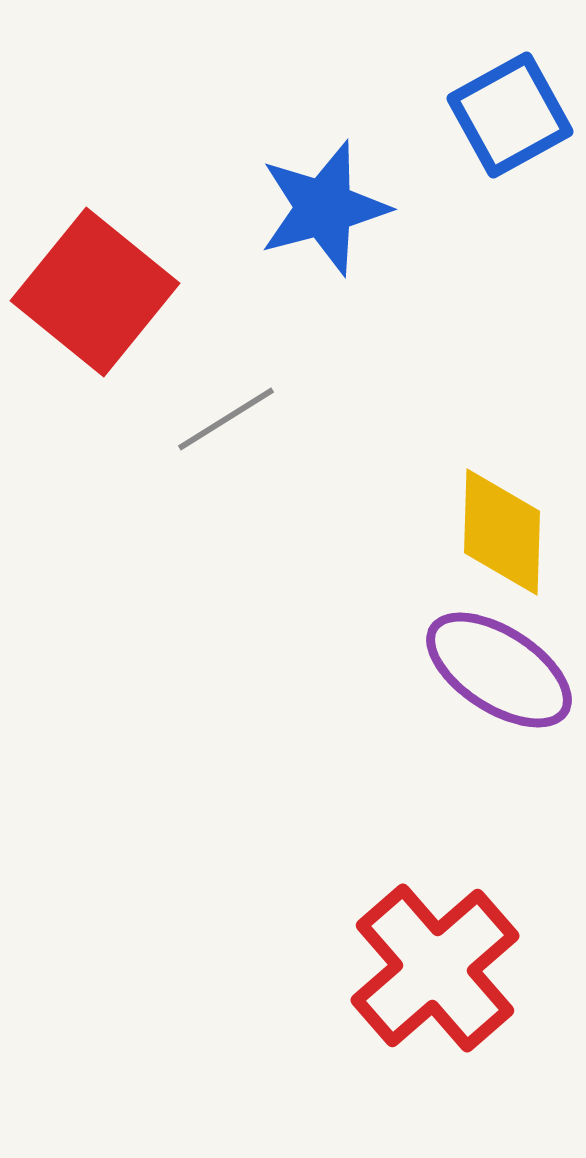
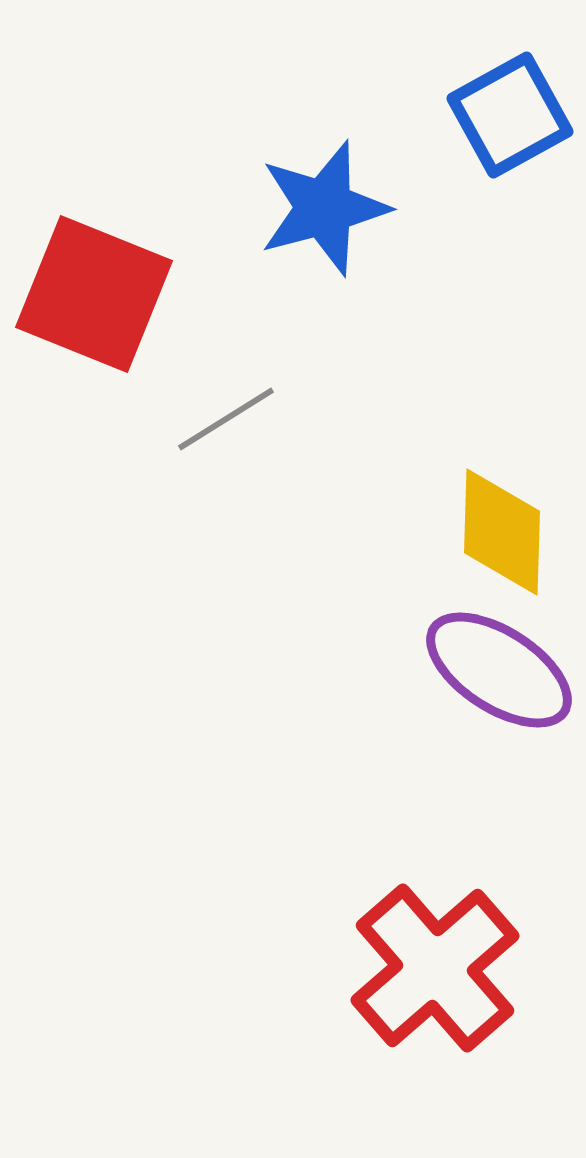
red square: moved 1 px left, 2 px down; rotated 17 degrees counterclockwise
